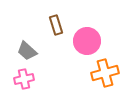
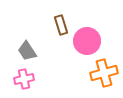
brown rectangle: moved 5 px right
gray trapezoid: rotated 15 degrees clockwise
orange cross: moved 1 px left
